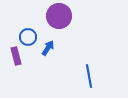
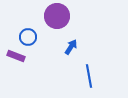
purple circle: moved 2 px left
blue arrow: moved 23 px right, 1 px up
purple rectangle: rotated 54 degrees counterclockwise
